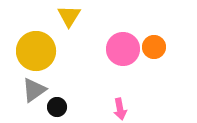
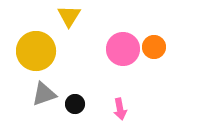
gray triangle: moved 10 px right, 4 px down; rotated 16 degrees clockwise
black circle: moved 18 px right, 3 px up
